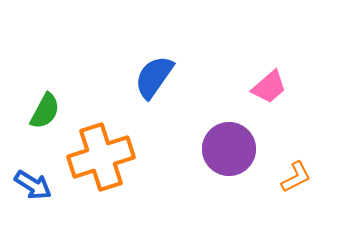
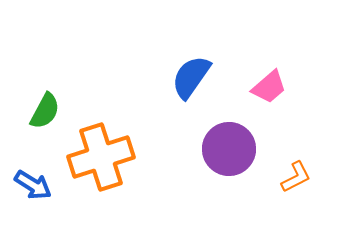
blue semicircle: moved 37 px right
